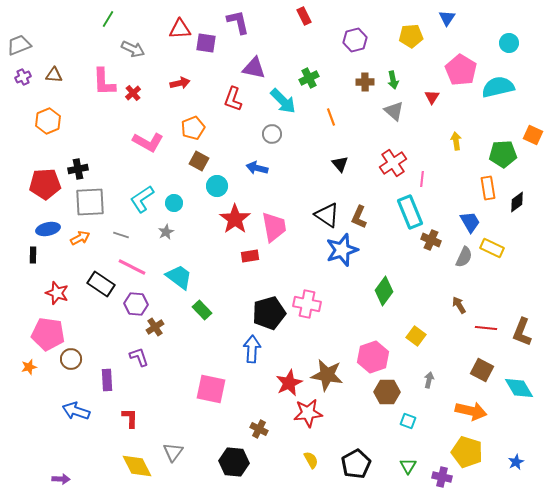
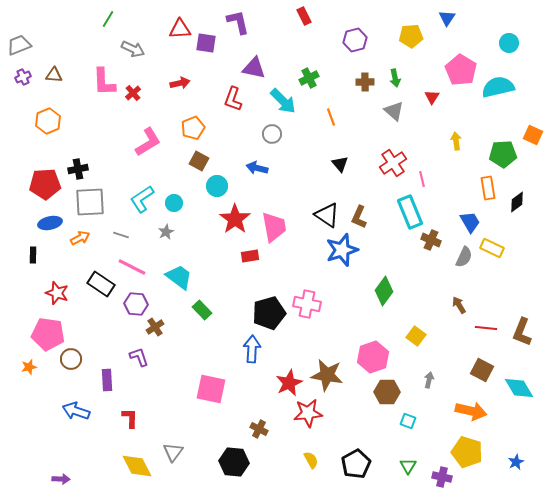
green arrow at (393, 80): moved 2 px right, 2 px up
pink L-shape at (148, 142): rotated 60 degrees counterclockwise
pink line at (422, 179): rotated 21 degrees counterclockwise
blue ellipse at (48, 229): moved 2 px right, 6 px up
